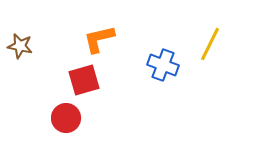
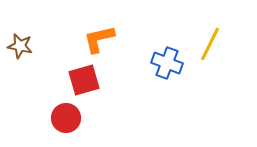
blue cross: moved 4 px right, 2 px up
